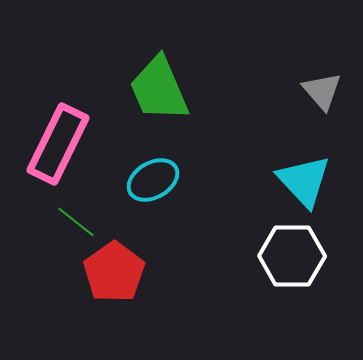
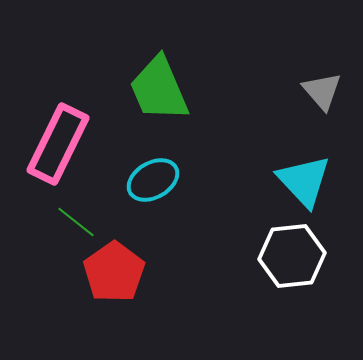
white hexagon: rotated 6 degrees counterclockwise
